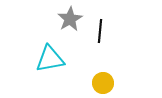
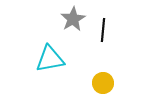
gray star: moved 3 px right
black line: moved 3 px right, 1 px up
